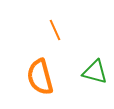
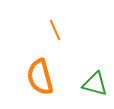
green triangle: moved 12 px down
